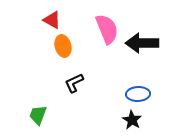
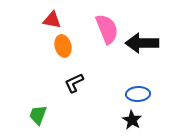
red triangle: rotated 18 degrees counterclockwise
